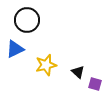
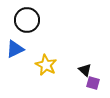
yellow star: rotated 30 degrees counterclockwise
black triangle: moved 7 px right, 2 px up
purple square: moved 2 px left, 1 px up
